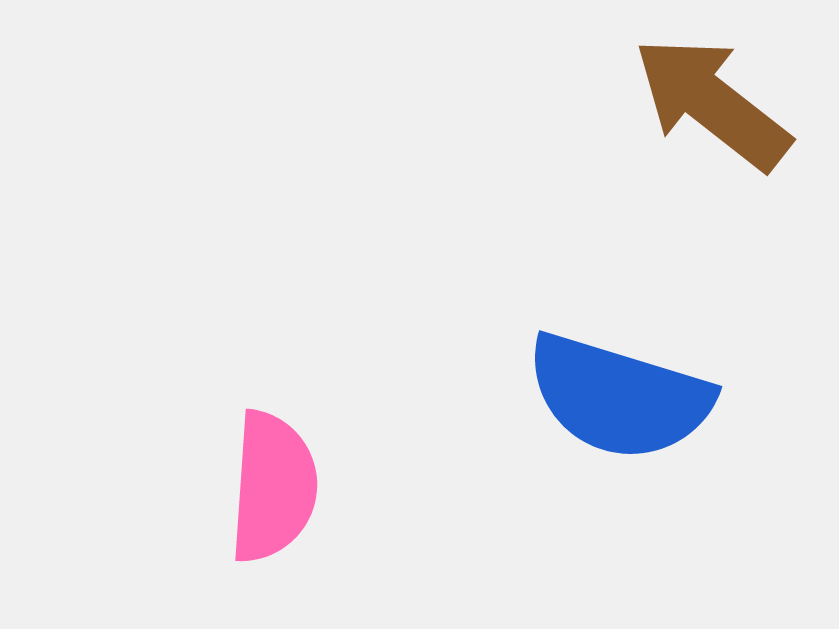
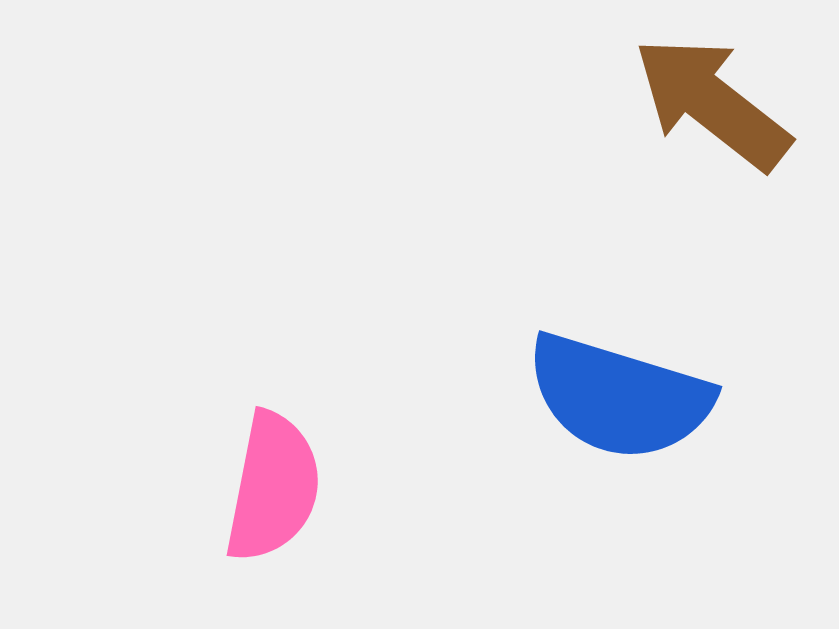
pink semicircle: rotated 7 degrees clockwise
